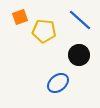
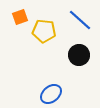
blue ellipse: moved 7 px left, 11 px down
